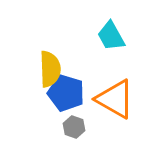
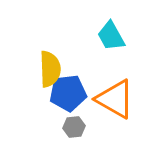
blue pentagon: moved 2 px right; rotated 24 degrees counterclockwise
gray hexagon: rotated 25 degrees counterclockwise
